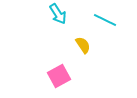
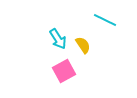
cyan arrow: moved 25 px down
pink square: moved 5 px right, 5 px up
